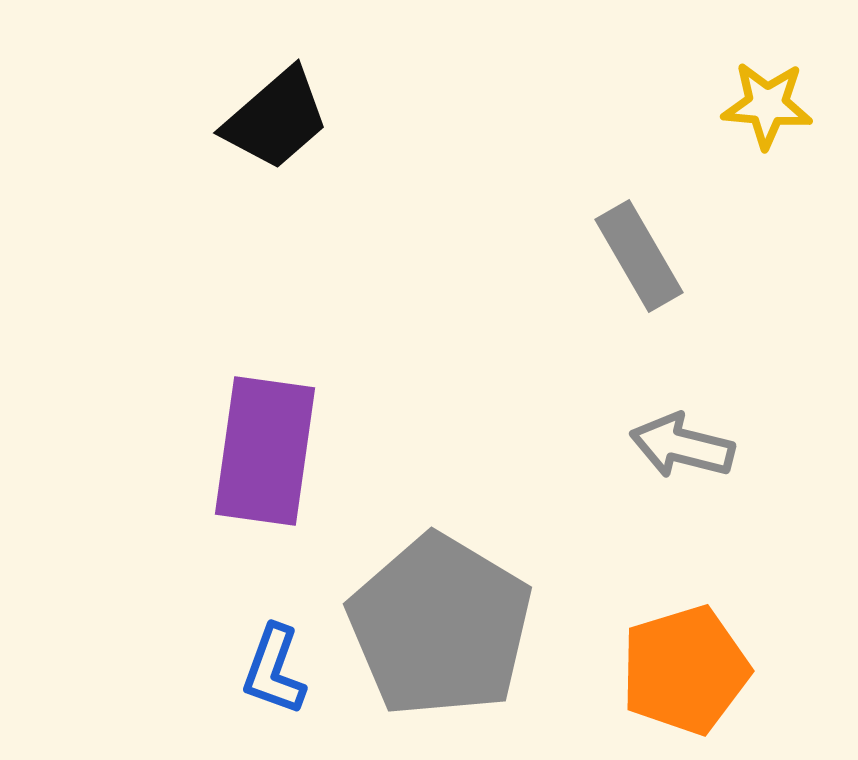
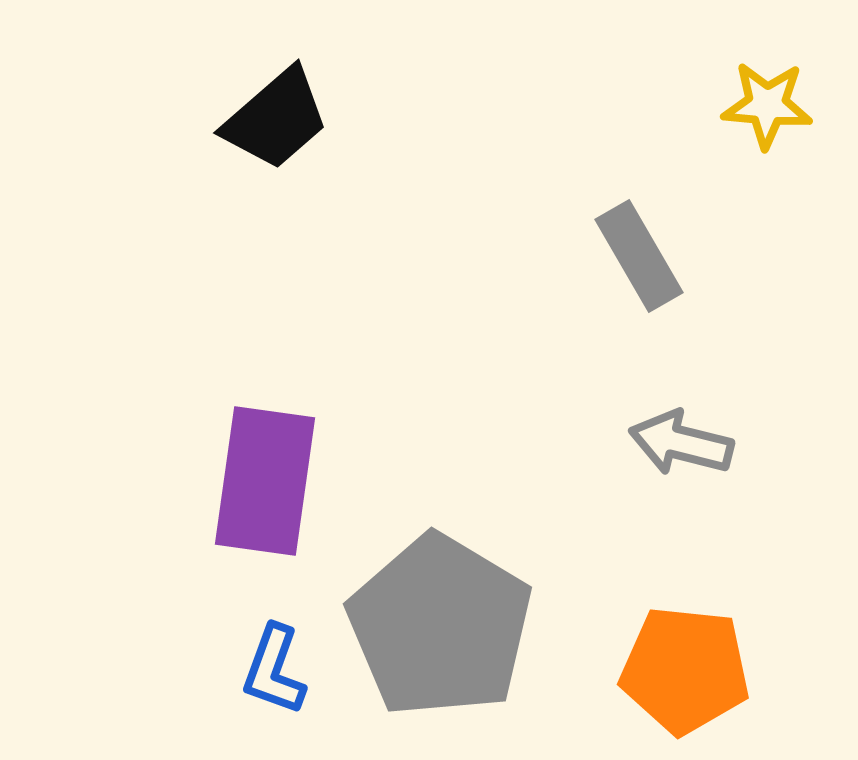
gray arrow: moved 1 px left, 3 px up
purple rectangle: moved 30 px down
orange pentagon: rotated 23 degrees clockwise
